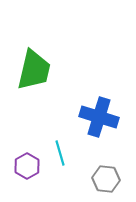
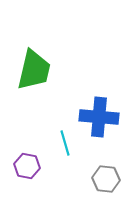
blue cross: rotated 12 degrees counterclockwise
cyan line: moved 5 px right, 10 px up
purple hexagon: rotated 20 degrees counterclockwise
